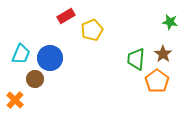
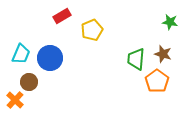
red rectangle: moved 4 px left
brown star: rotated 18 degrees counterclockwise
brown circle: moved 6 px left, 3 px down
